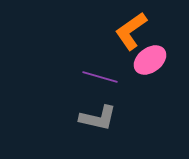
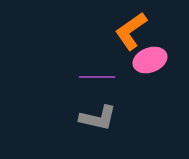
pink ellipse: rotated 16 degrees clockwise
purple line: moved 3 px left; rotated 16 degrees counterclockwise
